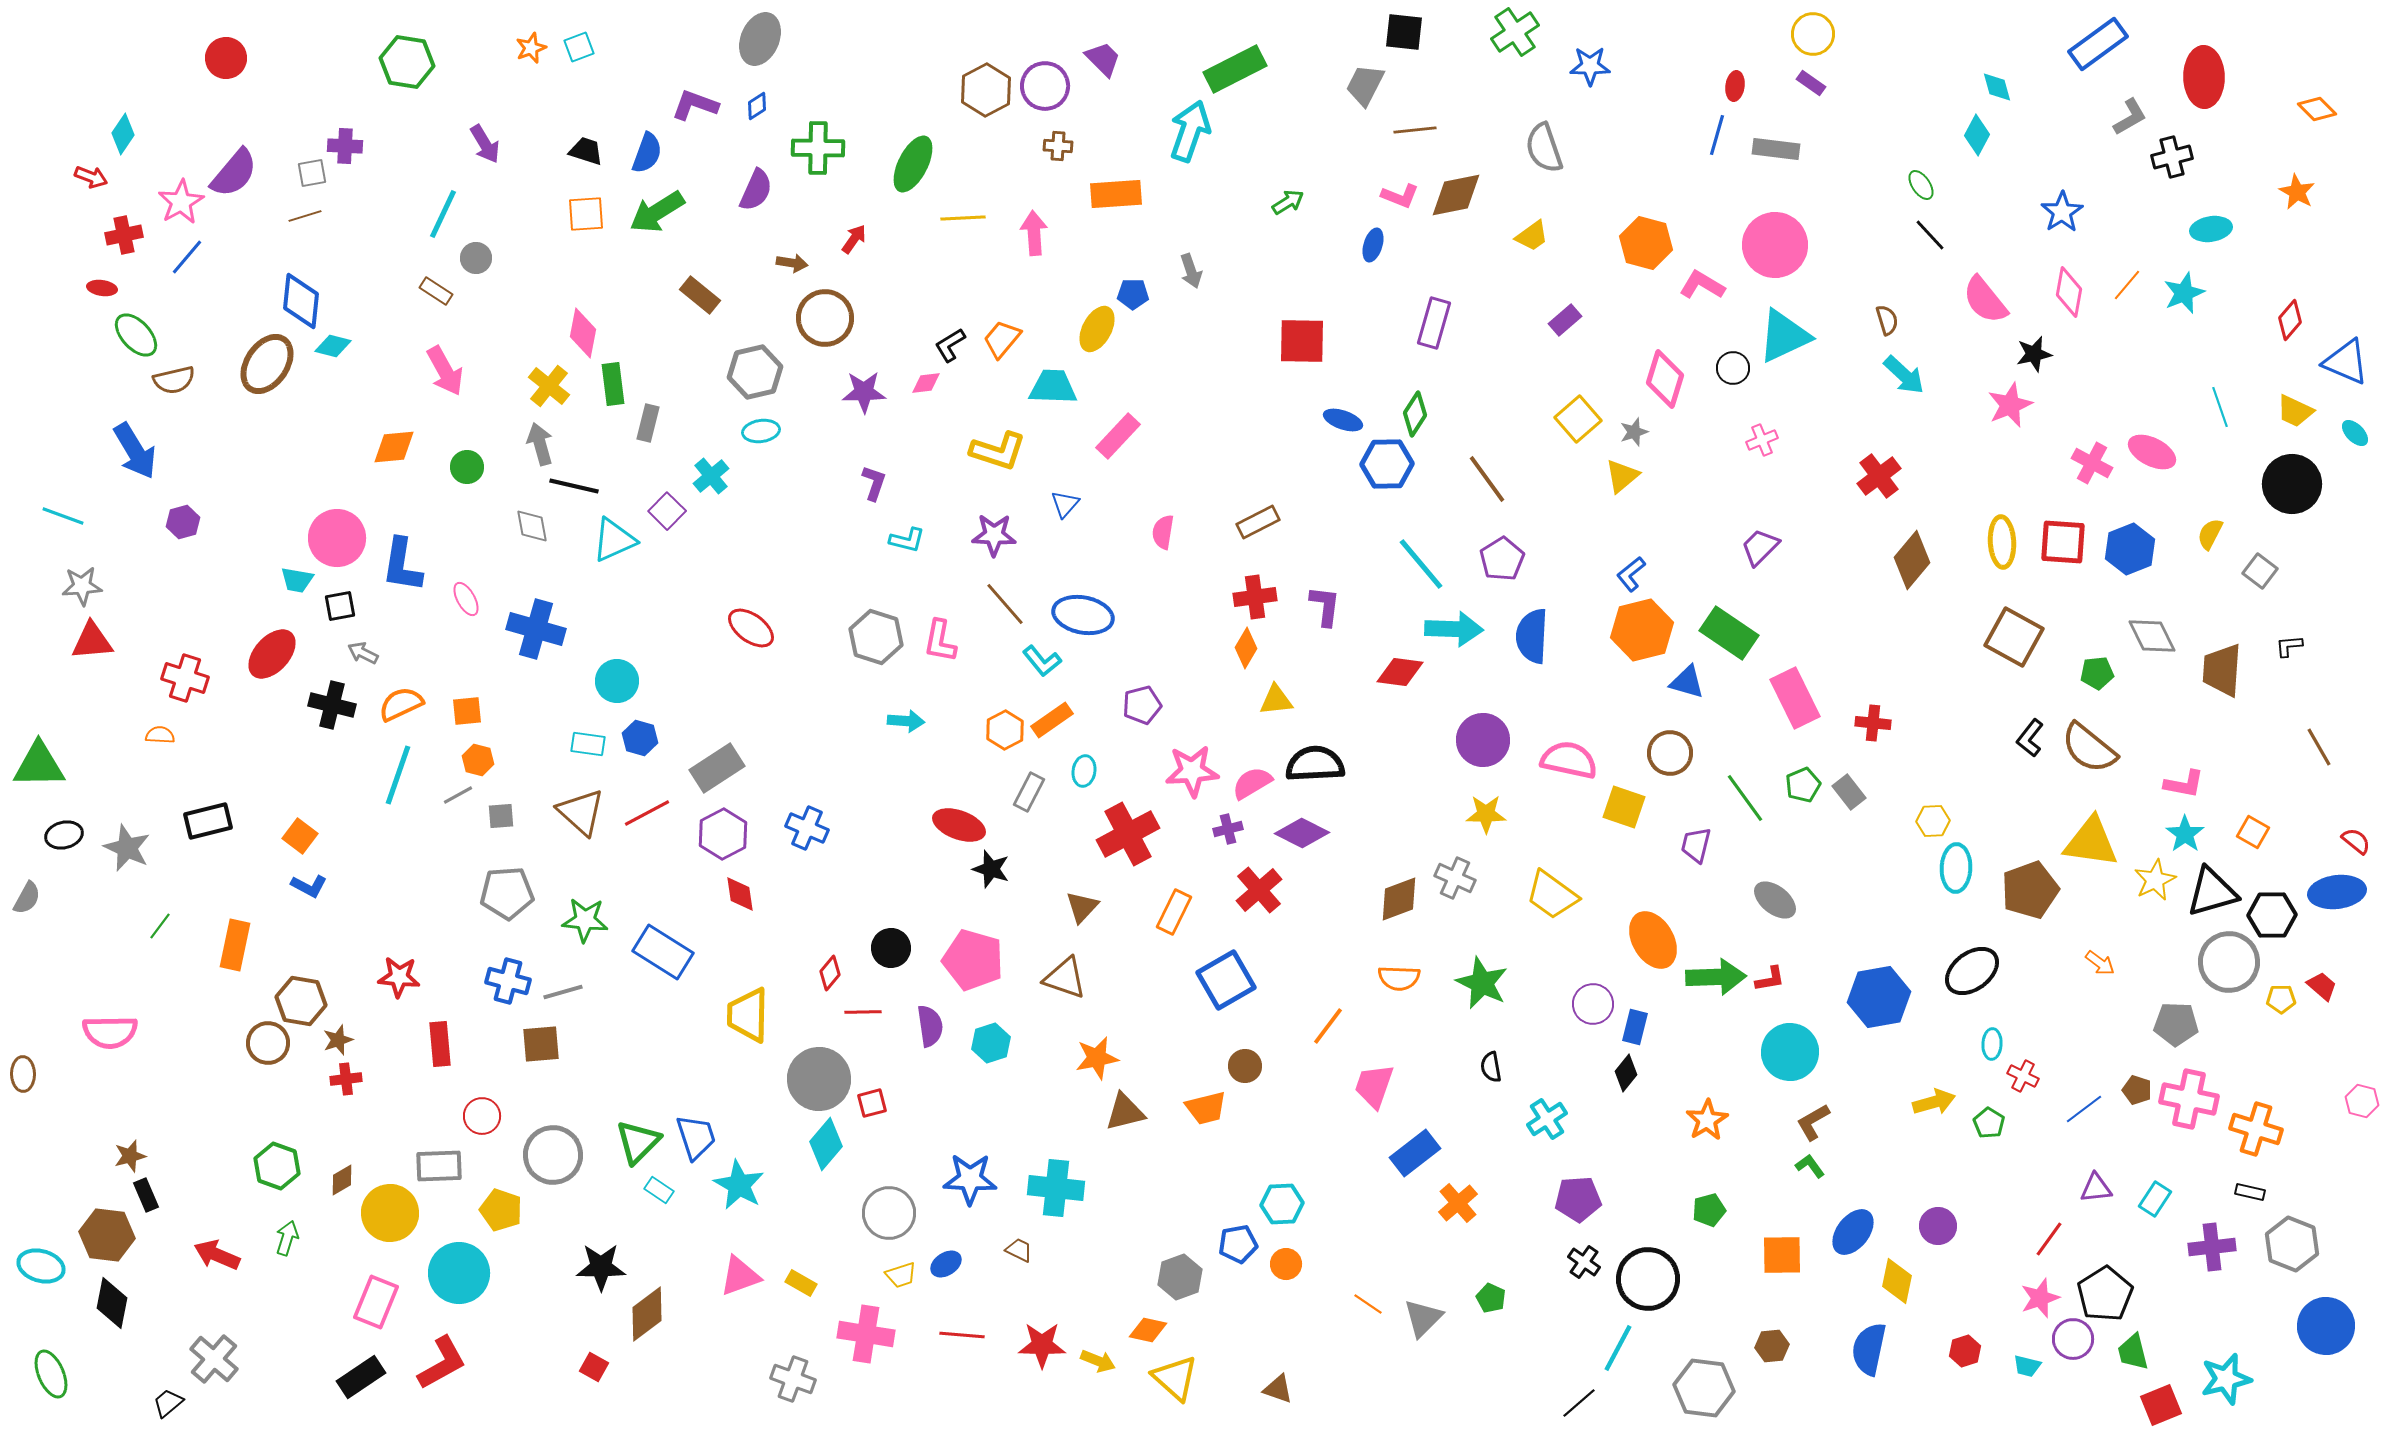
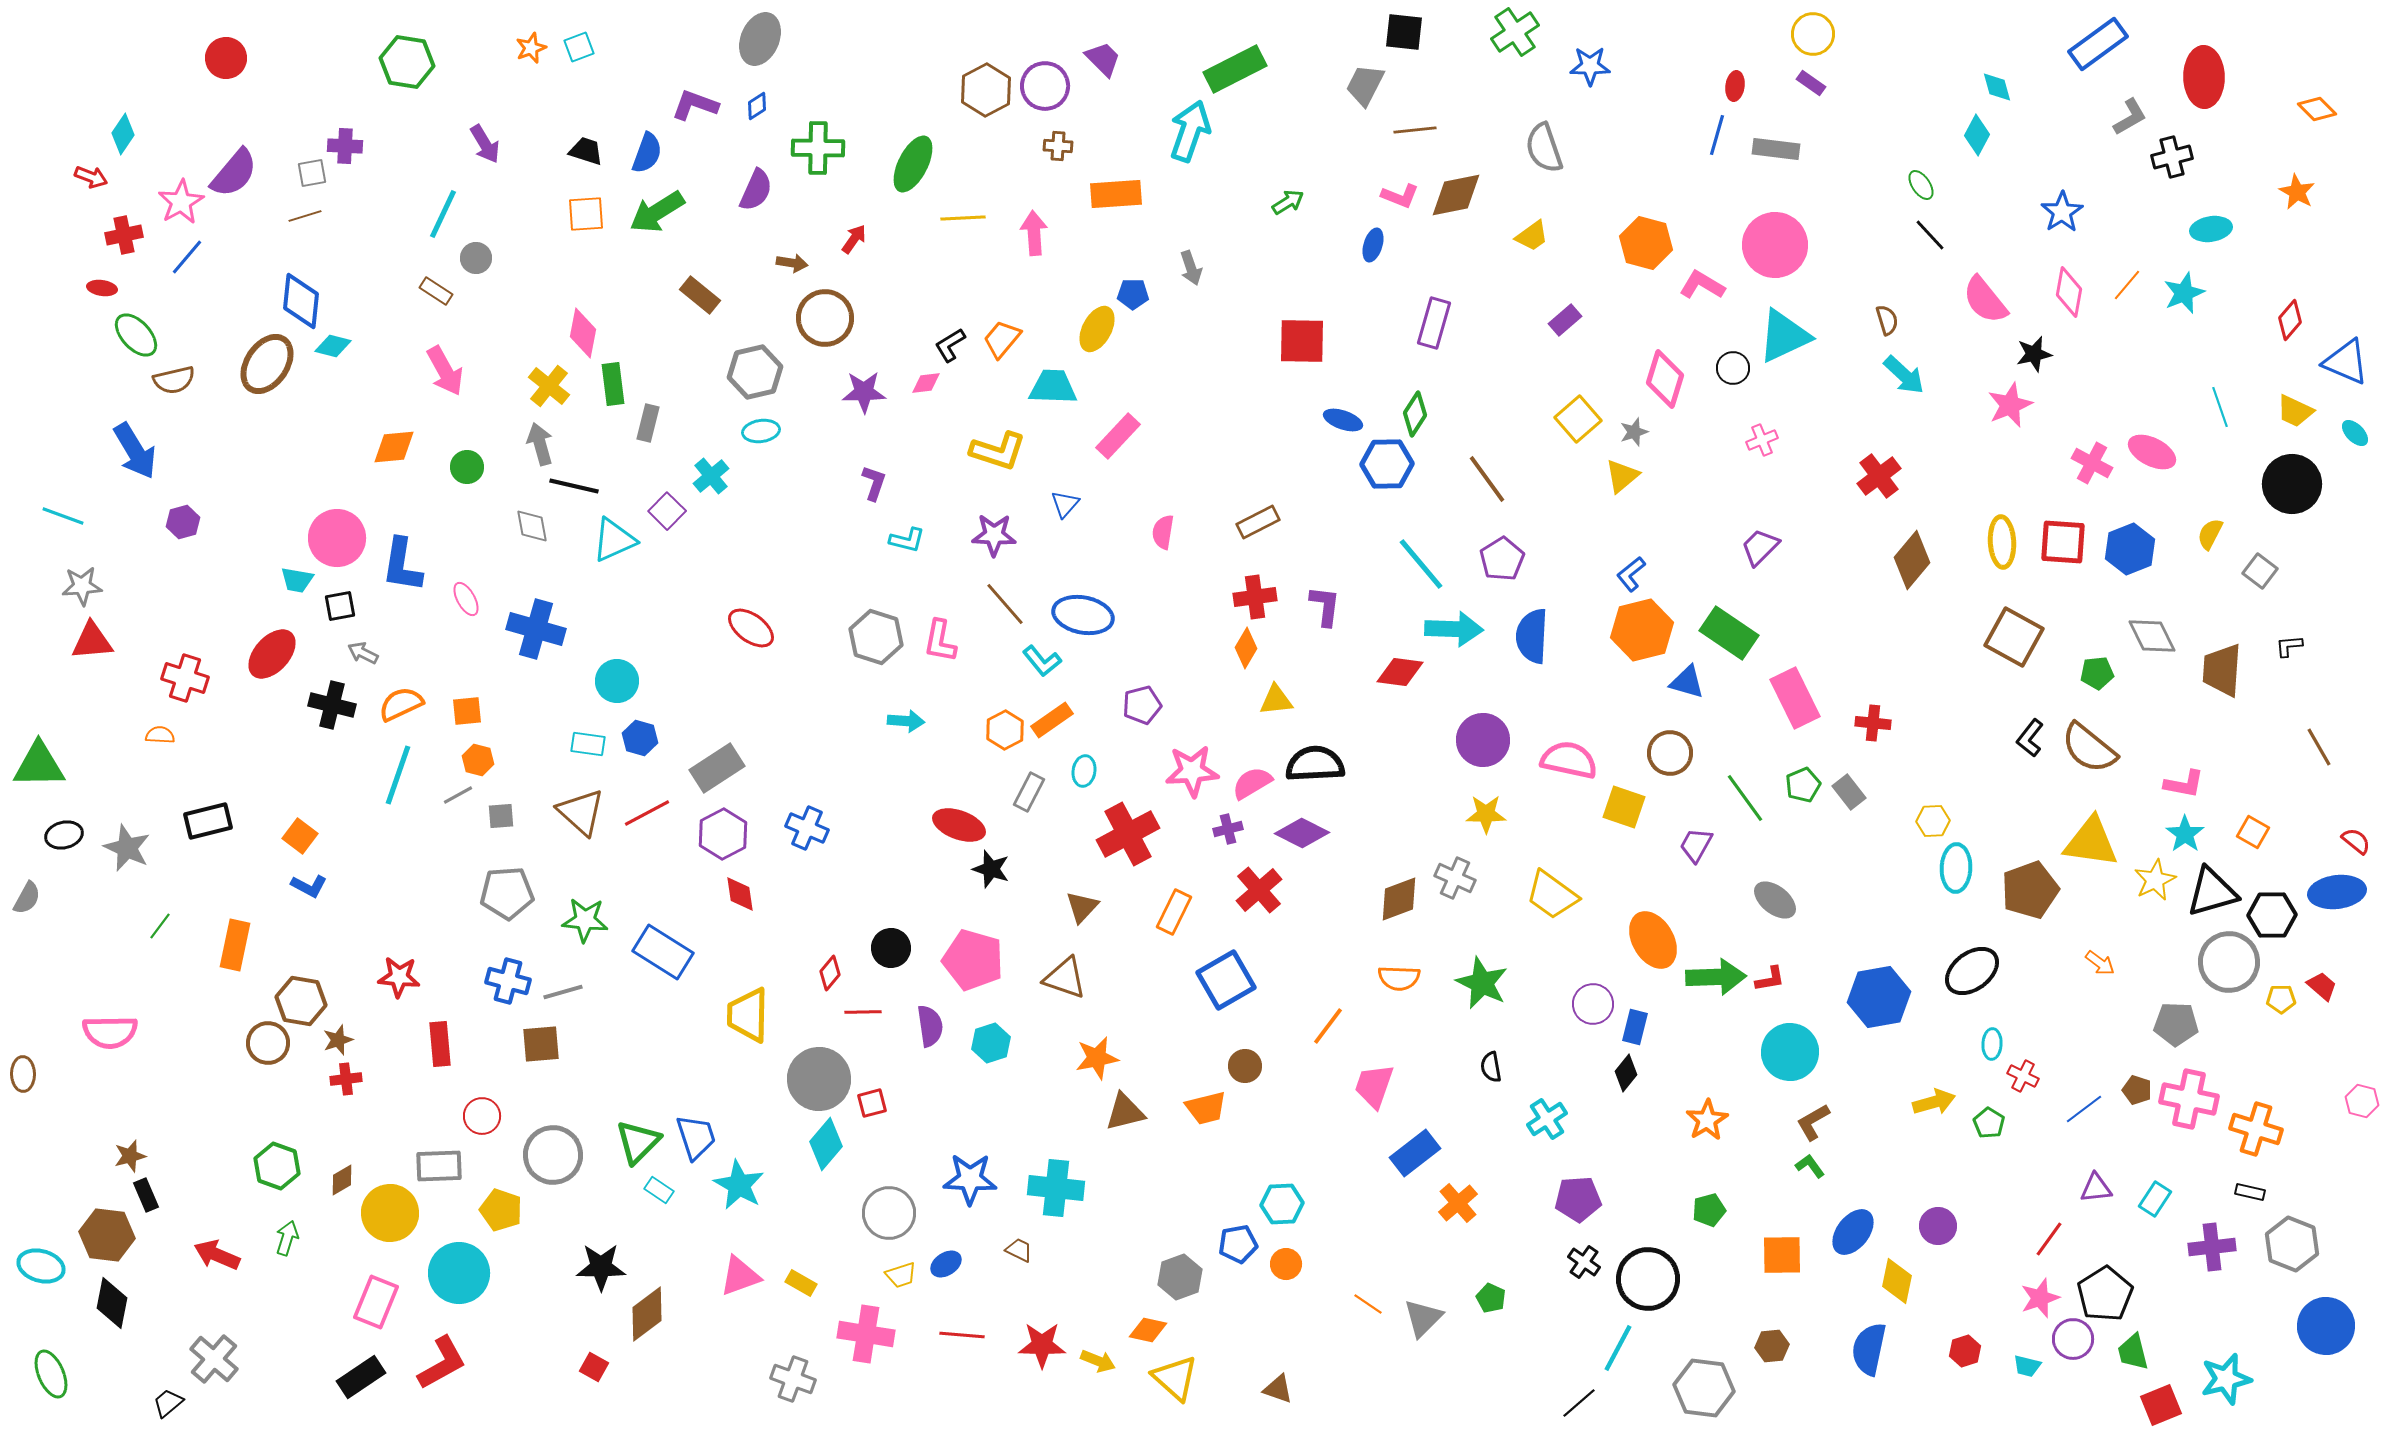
gray arrow at (1191, 271): moved 3 px up
purple trapezoid at (1696, 845): rotated 15 degrees clockwise
